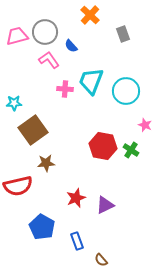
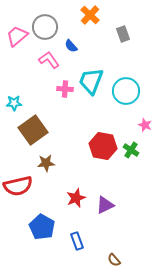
gray circle: moved 5 px up
pink trapezoid: rotated 25 degrees counterclockwise
brown semicircle: moved 13 px right
